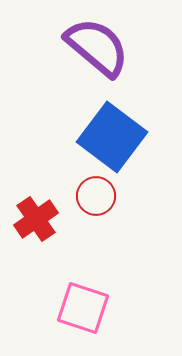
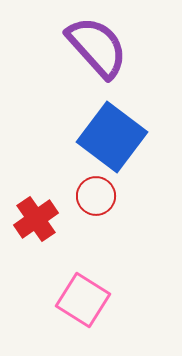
purple semicircle: rotated 8 degrees clockwise
pink square: moved 8 px up; rotated 14 degrees clockwise
